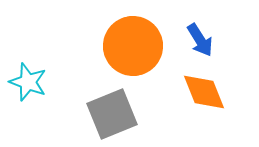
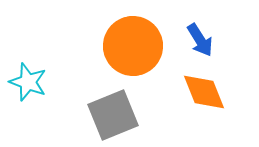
gray square: moved 1 px right, 1 px down
